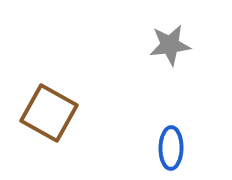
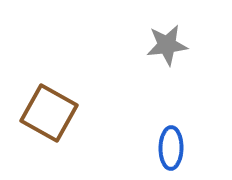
gray star: moved 3 px left
